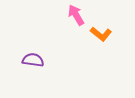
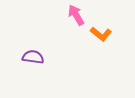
purple semicircle: moved 3 px up
